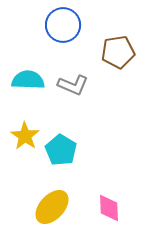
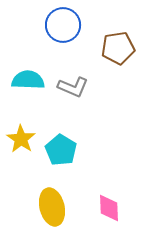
brown pentagon: moved 4 px up
gray L-shape: moved 2 px down
yellow star: moved 4 px left, 3 px down
yellow ellipse: rotated 57 degrees counterclockwise
